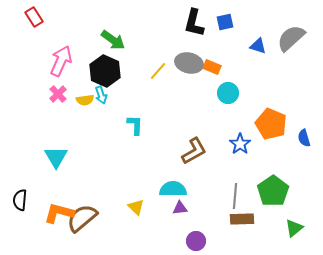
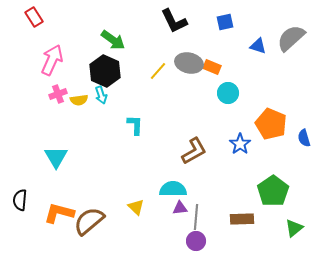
black L-shape: moved 20 px left, 2 px up; rotated 40 degrees counterclockwise
pink arrow: moved 9 px left, 1 px up
pink cross: rotated 24 degrees clockwise
yellow semicircle: moved 6 px left
gray line: moved 39 px left, 21 px down
brown semicircle: moved 7 px right, 3 px down
